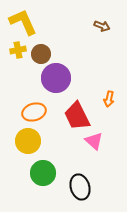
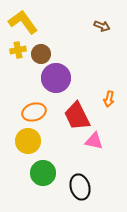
yellow L-shape: rotated 12 degrees counterclockwise
pink triangle: rotated 30 degrees counterclockwise
